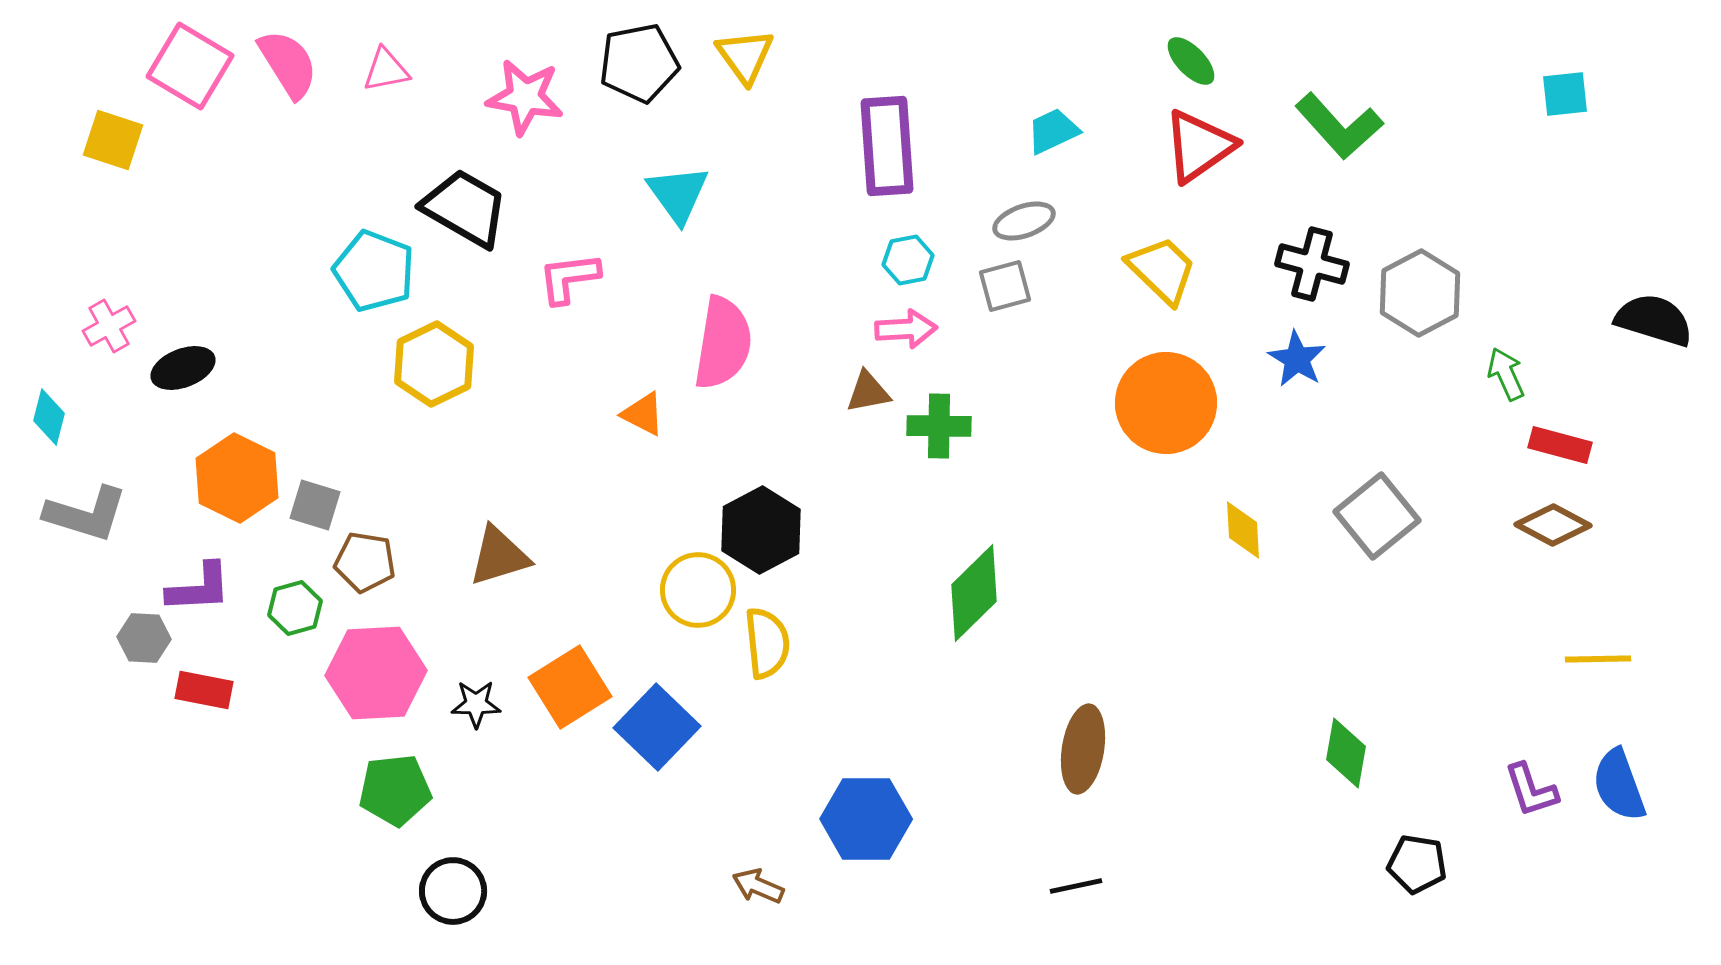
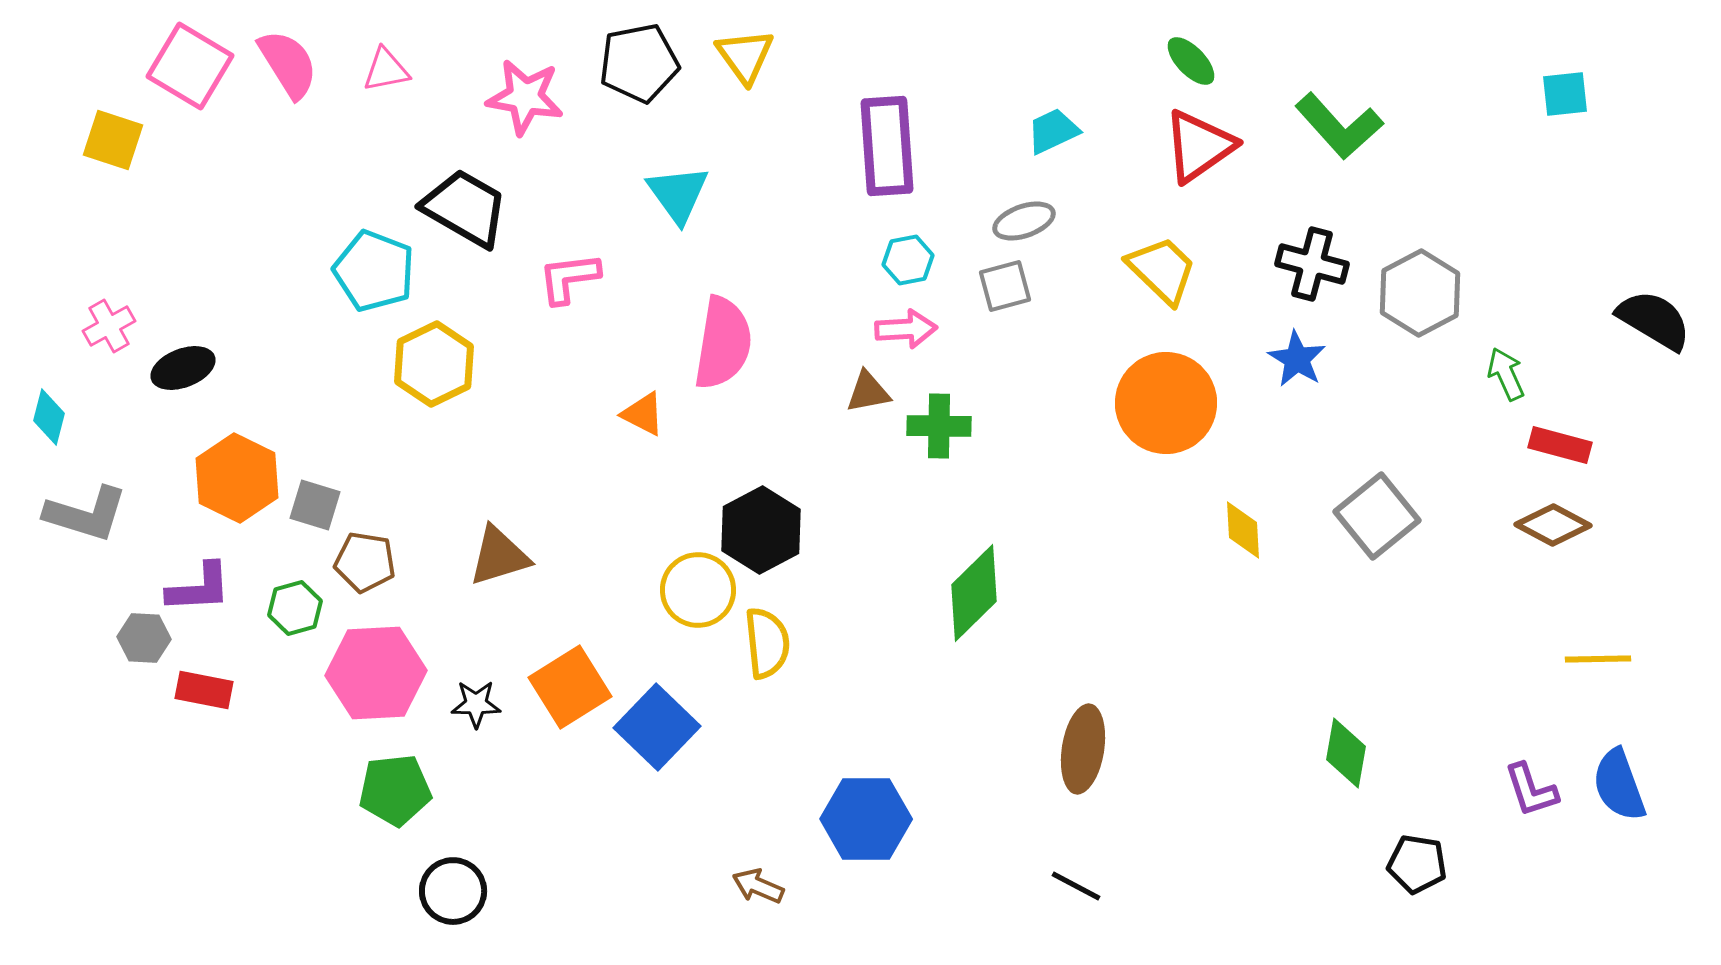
black semicircle at (1654, 320): rotated 14 degrees clockwise
black line at (1076, 886): rotated 40 degrees clockwise
